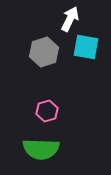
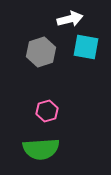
white arrow: rotated 50 degrees clockwise
gray hexagon: moved 3 px left
green semicircle: rotated 6 degrees counterclockwise
